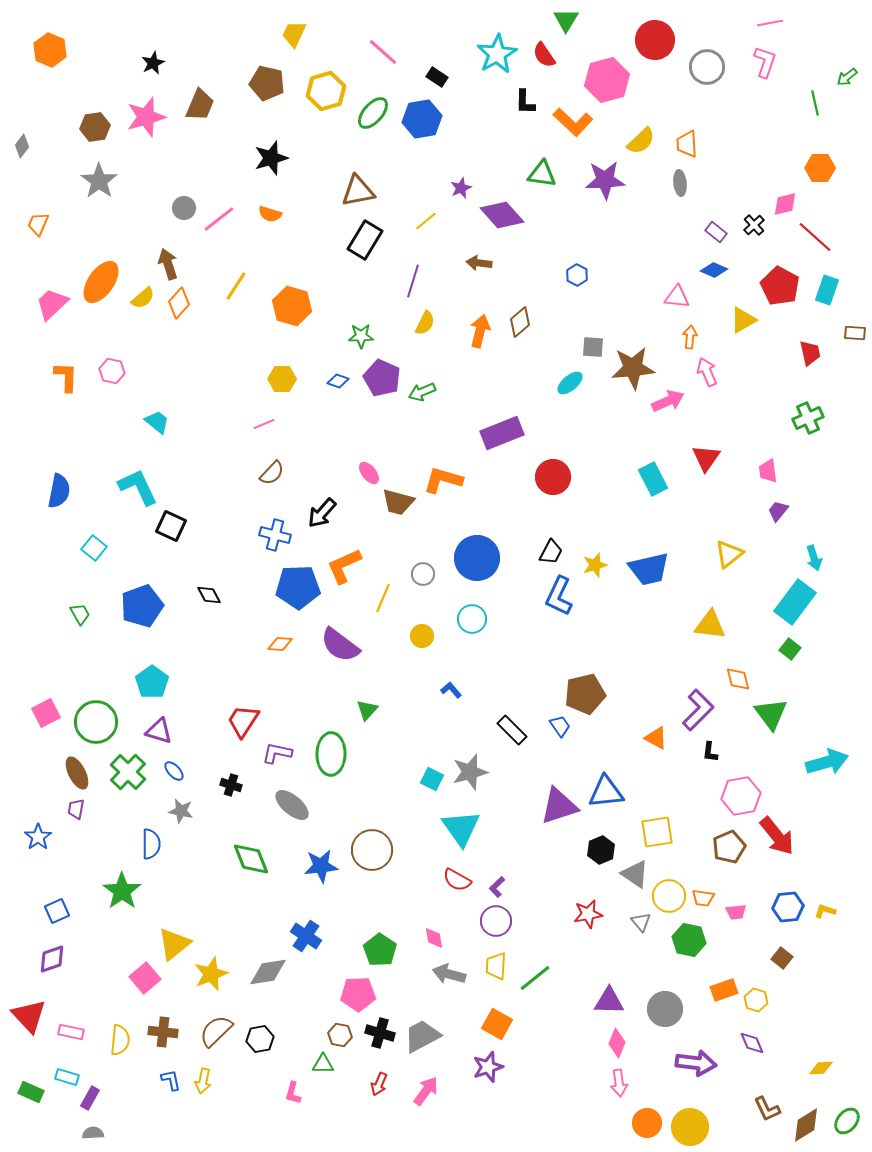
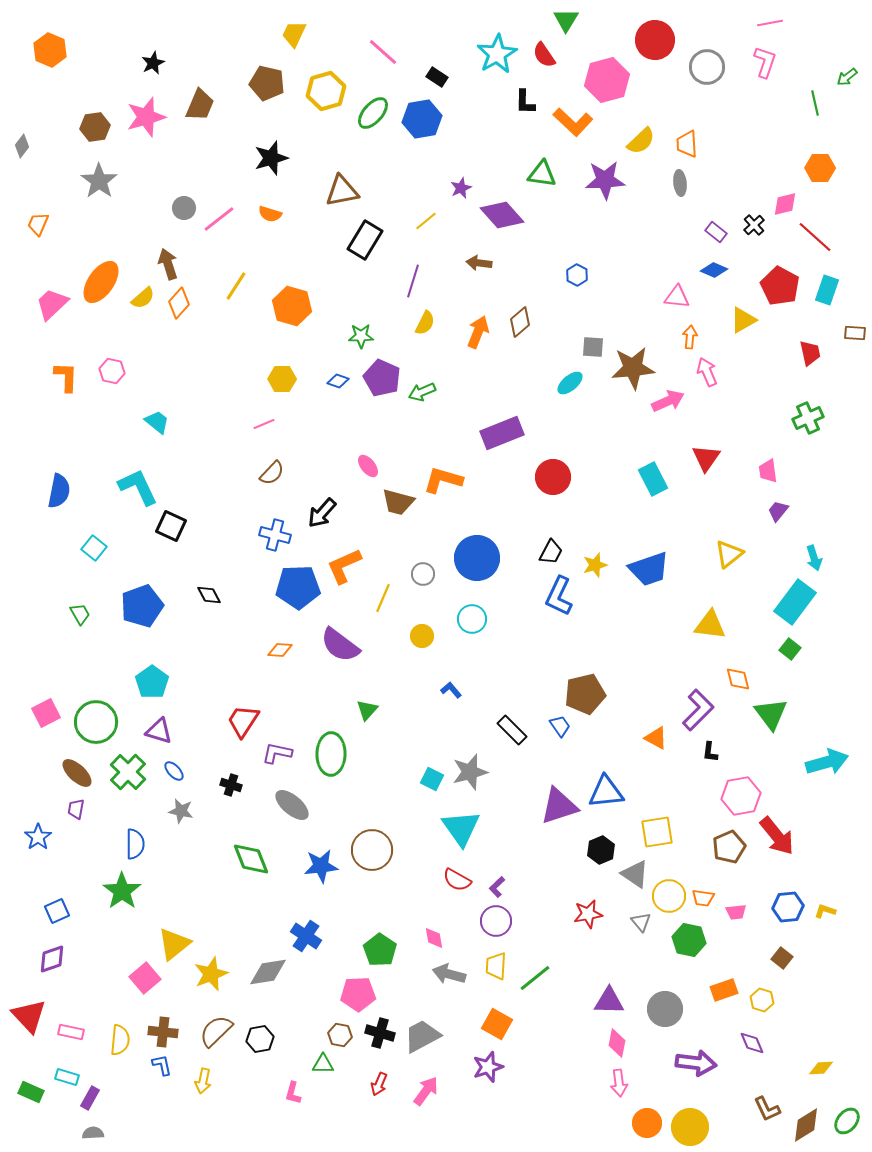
brown triangle at (358, 191): moved 16 px left
orange arrow at (480, 331): moved 2 px left, 1 px down; rotated 8 degrees clockwise
pink ellipse at (369, 473): moved 1 px left, 7 px up
blue trapezoid at (649, 569): rotated 6 degrees counterclockwise
orange diamond at (280, 644): moved 6 px down
brown ellipse at (77, 773): rotated 20 degrees counterclockwise
blue semicircle at (151, 844): moved 16 px left
yellow hexagon at (756, 1000): moved 6 px right
pink diamond at (617, 1043): rotated 12 degrees counterclockwise
blue L-shape at (171, 1080): moved 9 px left, 15 px up
